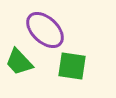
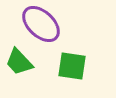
purple ellipse: moved 4 px left, 6 px up
